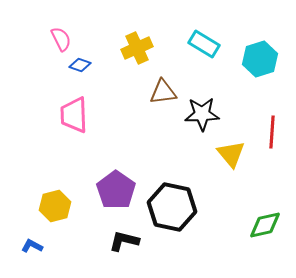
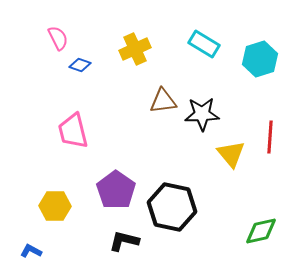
pink semicircle: moved 3 px left, 1 px up
yellow cross: moved 2 px left, 1 px down
brown triangle: moved 9 px down
pink trapezoid: moved 1 px left, 16 px down; rotated 12 degrees counterclockwise
red line: moved 2 px left, 5 px down
yellow hexagon: rotated 16 degrees clockwise
green diamond: moved 4 px left, 6 px down
blue L-shape: moved 1 px left, 5 px down
